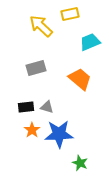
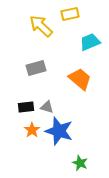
blue star: moved 3 px up; rotated 20 degrees clockwise
